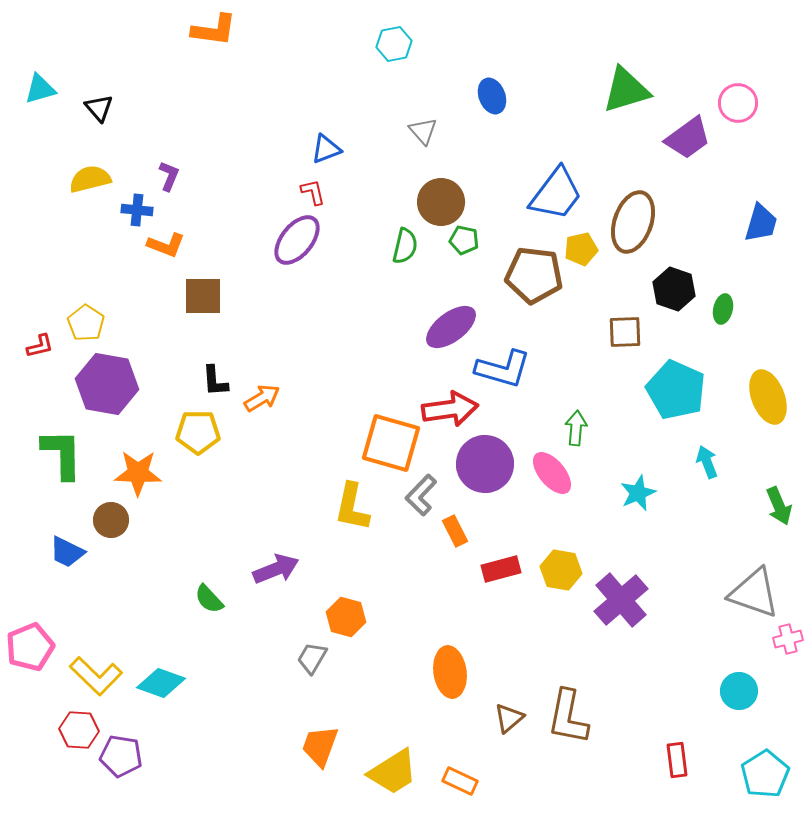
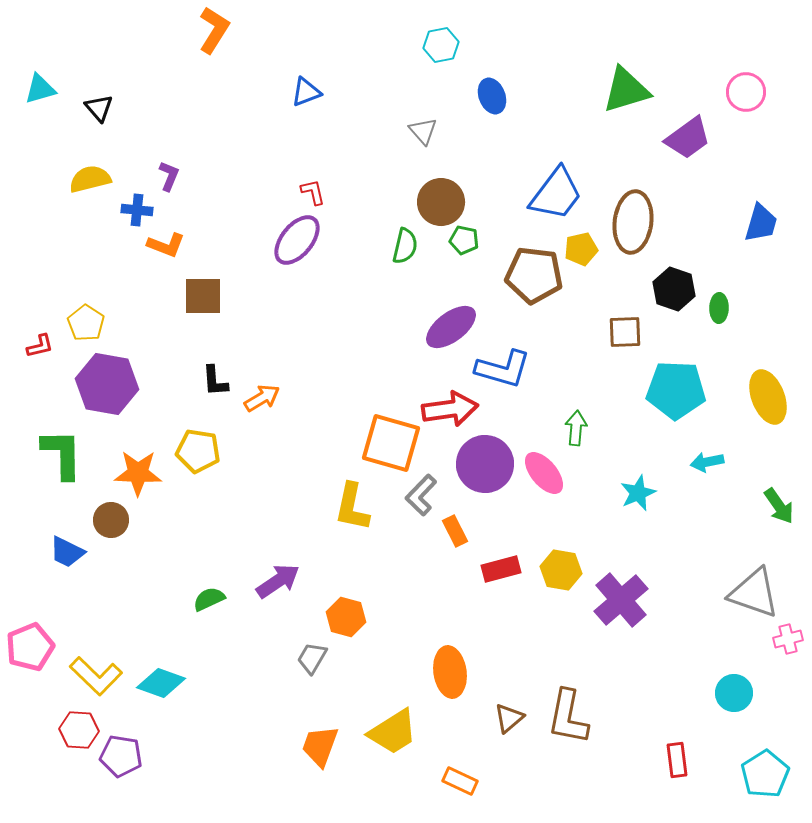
orange L-shape at (214, 30): rotated 66 degrees counterclockwise
cyan hexagon at (394, 44): moved 47 px right, 1 px down
pink circle at (738, 103): moved 8 px right, 11 px up
blue triangle at (326, 149): moved 20 px left, 57 px up
brown ellipse at (633, 222): rotated 12 degrees counterclockwise
green ellipse at (723, 309): moved 4 px left, 1 px up; rotated 12 degrees counterclockwise
cyan pentagon at (676, 390): rotated 22 degrees counterclockwise
yellow pentagon at (198, 432): moved 19 px down; rotated 9 degrees clockwise
cyan arrow at (707, 462): rotated 80 degrees counterclockwise
pink ellipse at (552, 473): moved 8 px left
green arrow at (779, 506): rotated 12 degrees counterclockwise
purple arrow at (276, 569): moved 2 px right, 12 px down; rotated 12 degrees counterclockwise
green semicircle at (209, 599): rotated 108 degrees clockwise
cyan circle at (739, 691): moved 5 px left, 2 px down
yellow trapezoid at (393, 772): moved 40 px up
